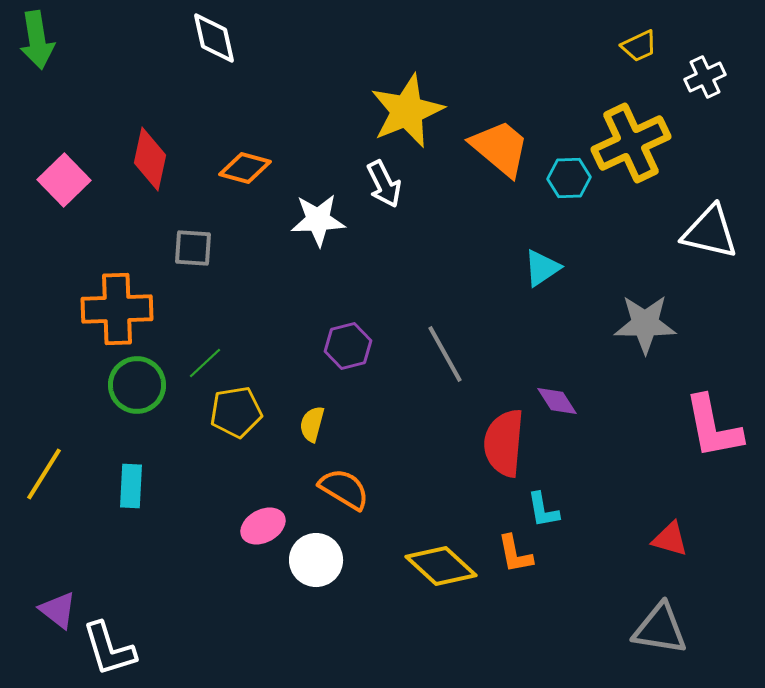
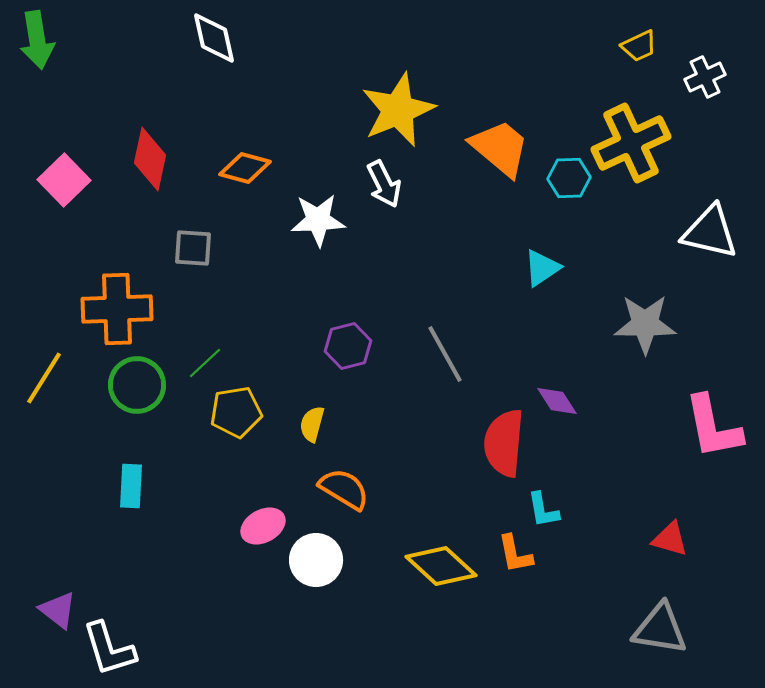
yellow star: moved 9 px left, 1 px up
yellow line: moved 96 px up
